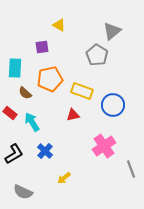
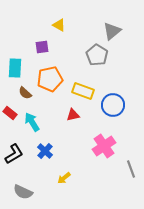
yellow rectangle: moved 1 px right
